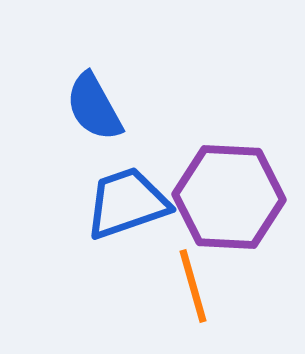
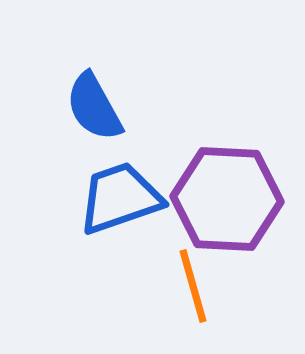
purple hexagon: moved 2 px left, 2 px down
blue trapezoid: moved 7 px left, 5 px up
